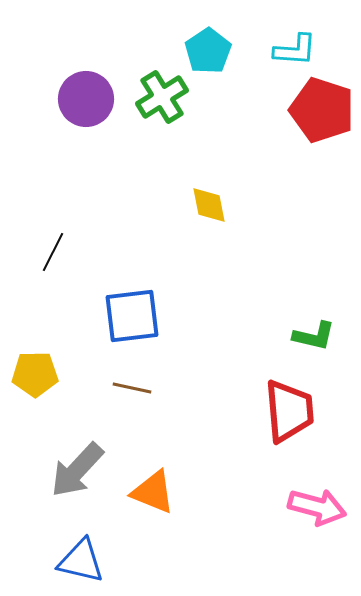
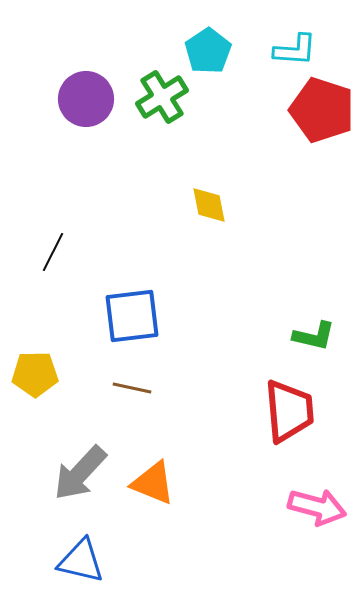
gray arrow: moved 3 px right, 3 px down
orange triangle: moved 9 px up
